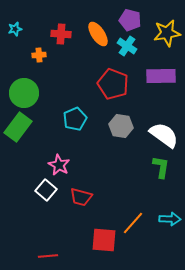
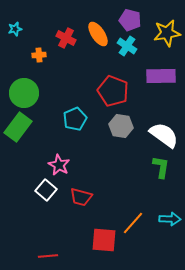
red cross: moved 5 px right, 4 px down; rotated 24 degrees clockwise
red pentagon: moved 7 px down
